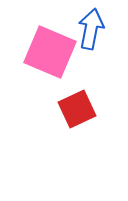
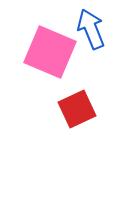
blue arrow: rotated 33 degrees counterclockwise
